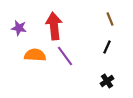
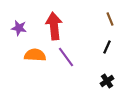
purple line: moved 1 px right, 1 px down
